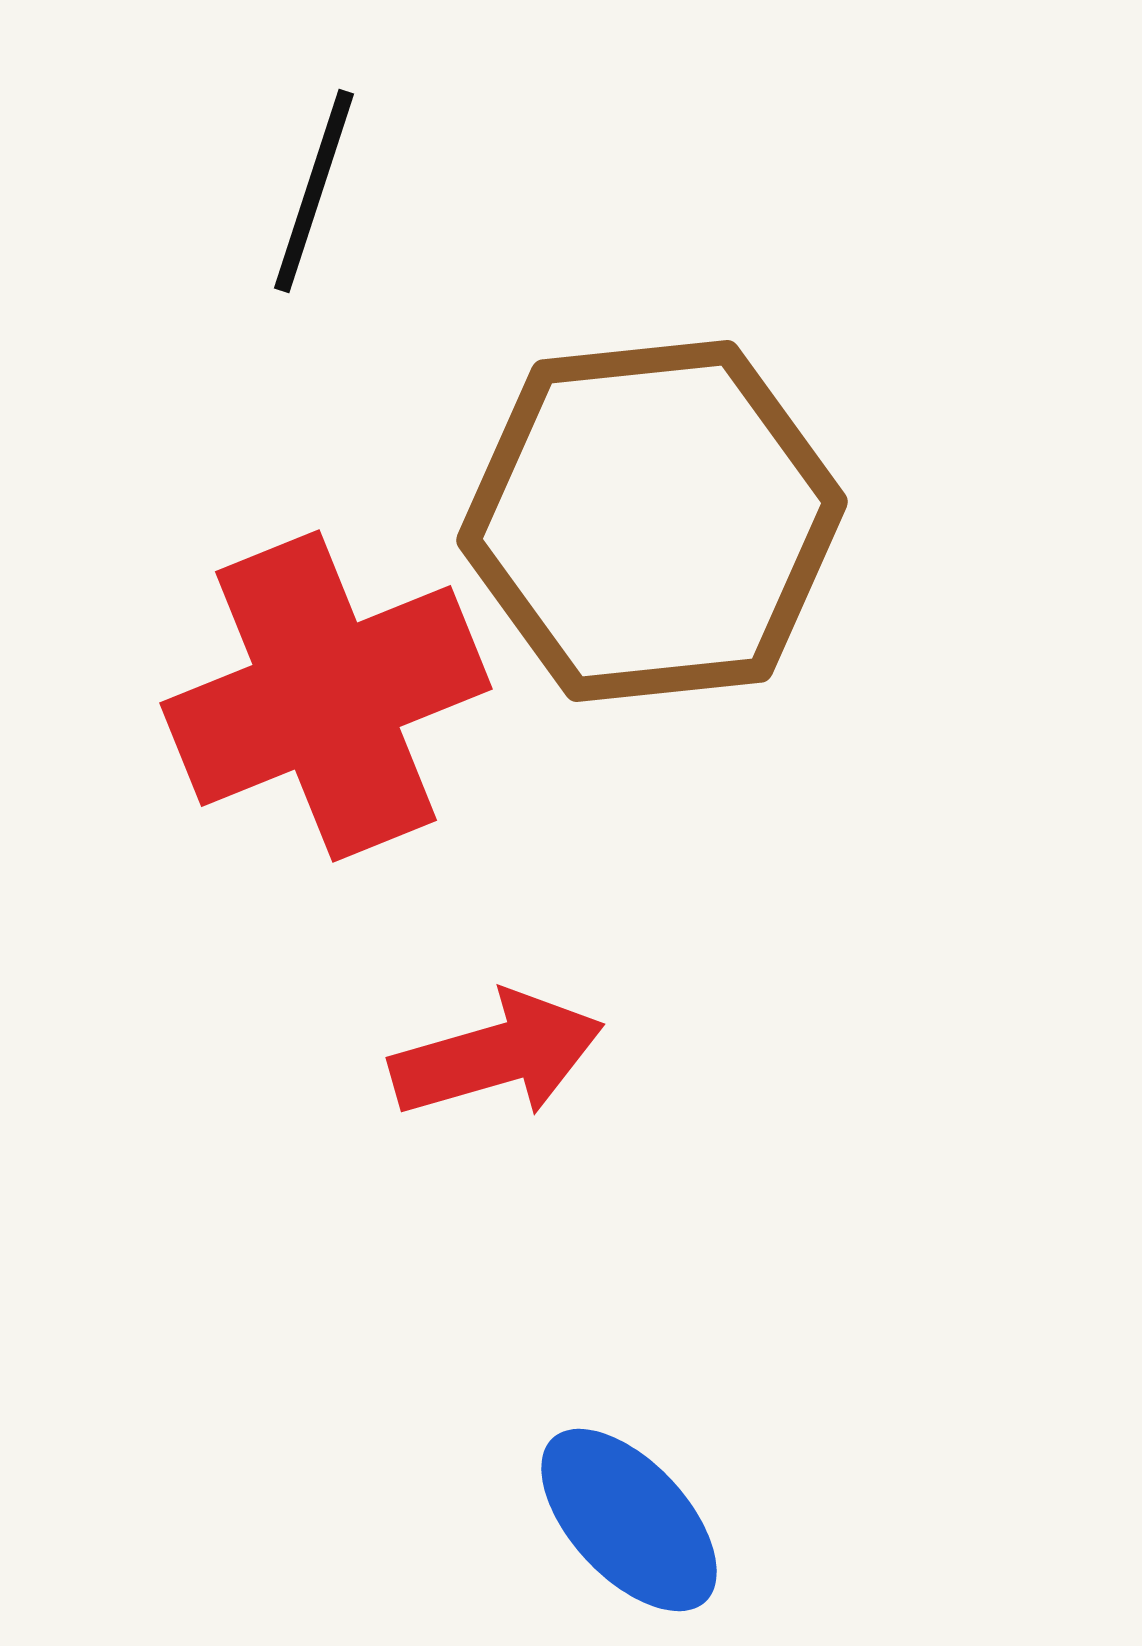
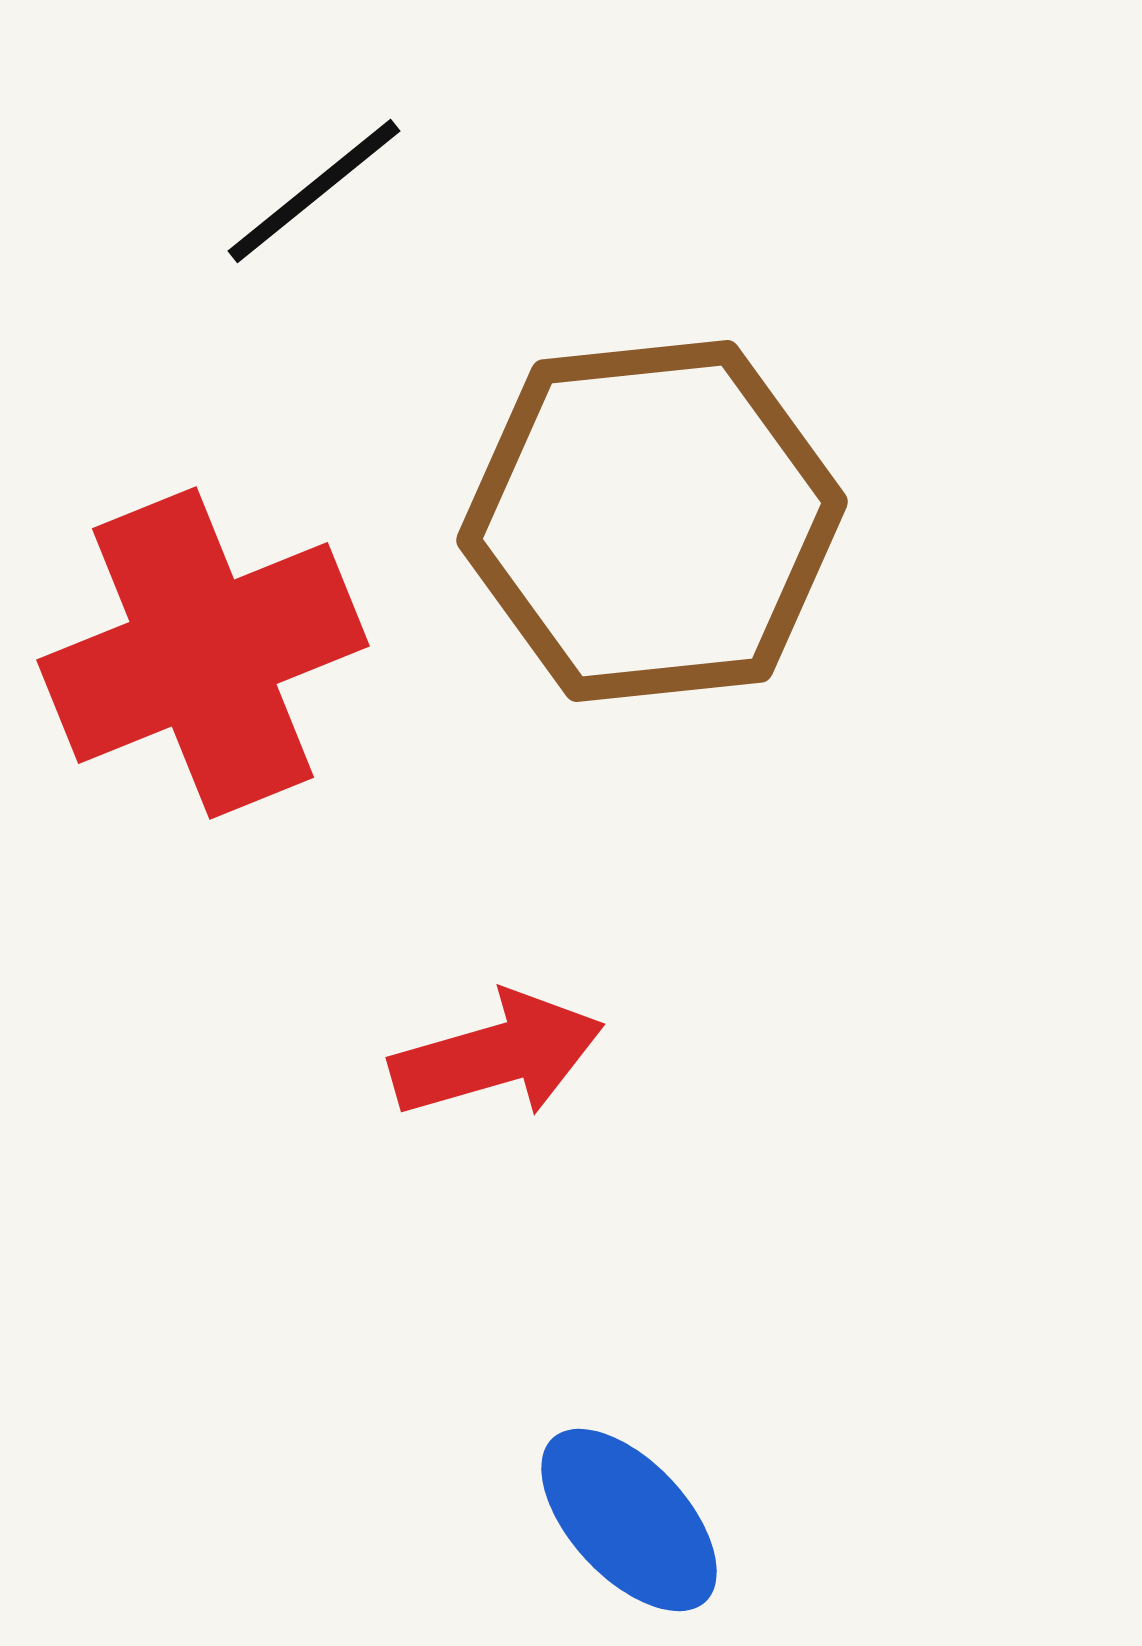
black line: rotated 33 degrees clockwise
red cross: moved 123 px left, 43 px up
